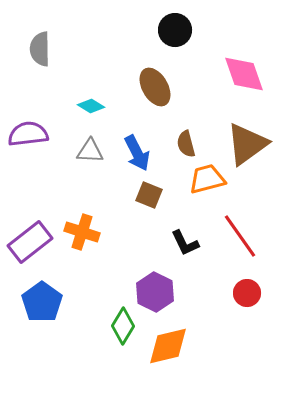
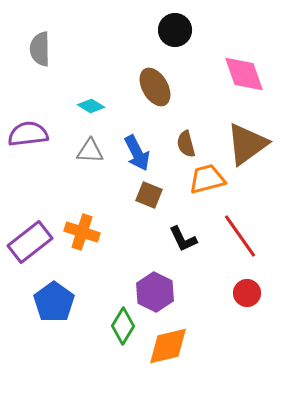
black L-shape: moved 2 px left, 4 px up
blue pentagon: moved 12 px right
